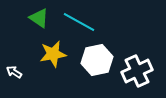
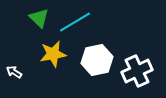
green triangle: rotated 10 degrees clockwise
cyan line: moved 4 px left; rotated 60 degrees counterclockwise
